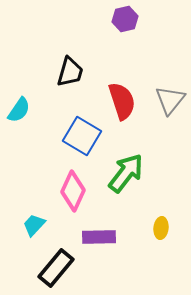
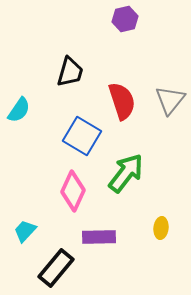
cyan trapezoid: moved 9 px left, 6 px down
